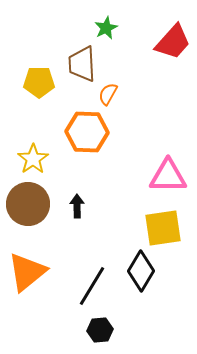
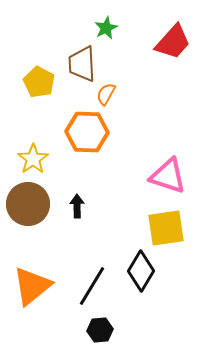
yellow pentagon: rotated 28 degrees clockwise
orange semicircle: moved 2 px left
pink triangle: rotated 18 degrees clockwise
yellow square: moved 3 px right
orange triangle: moved 5 px right, 14 px down
